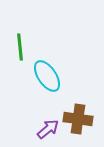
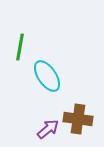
green line: rotated 16 degrees clockwise
